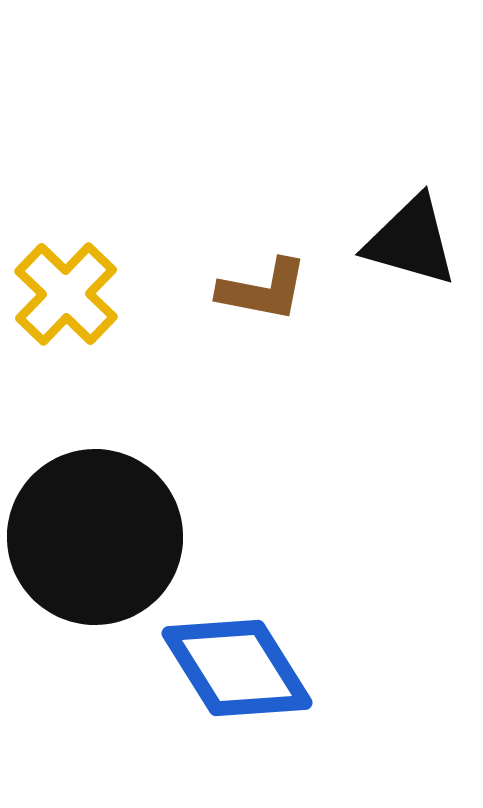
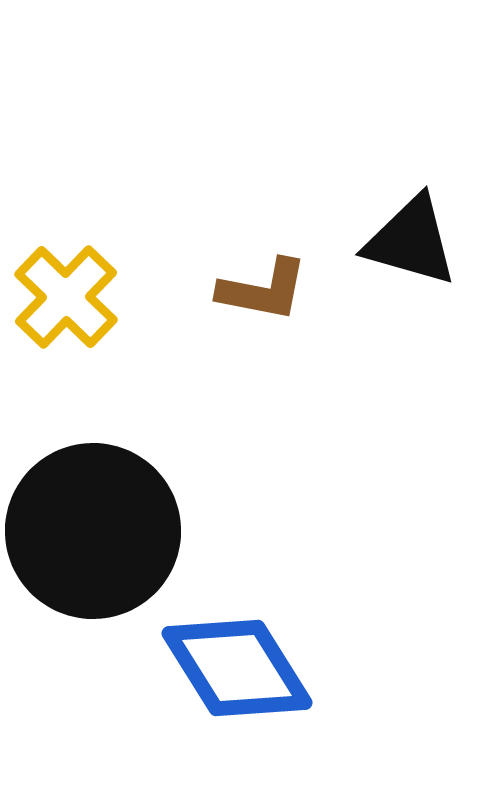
yellow cross: moved 3 px down
black circle: moved 2 px left, 6 px up
